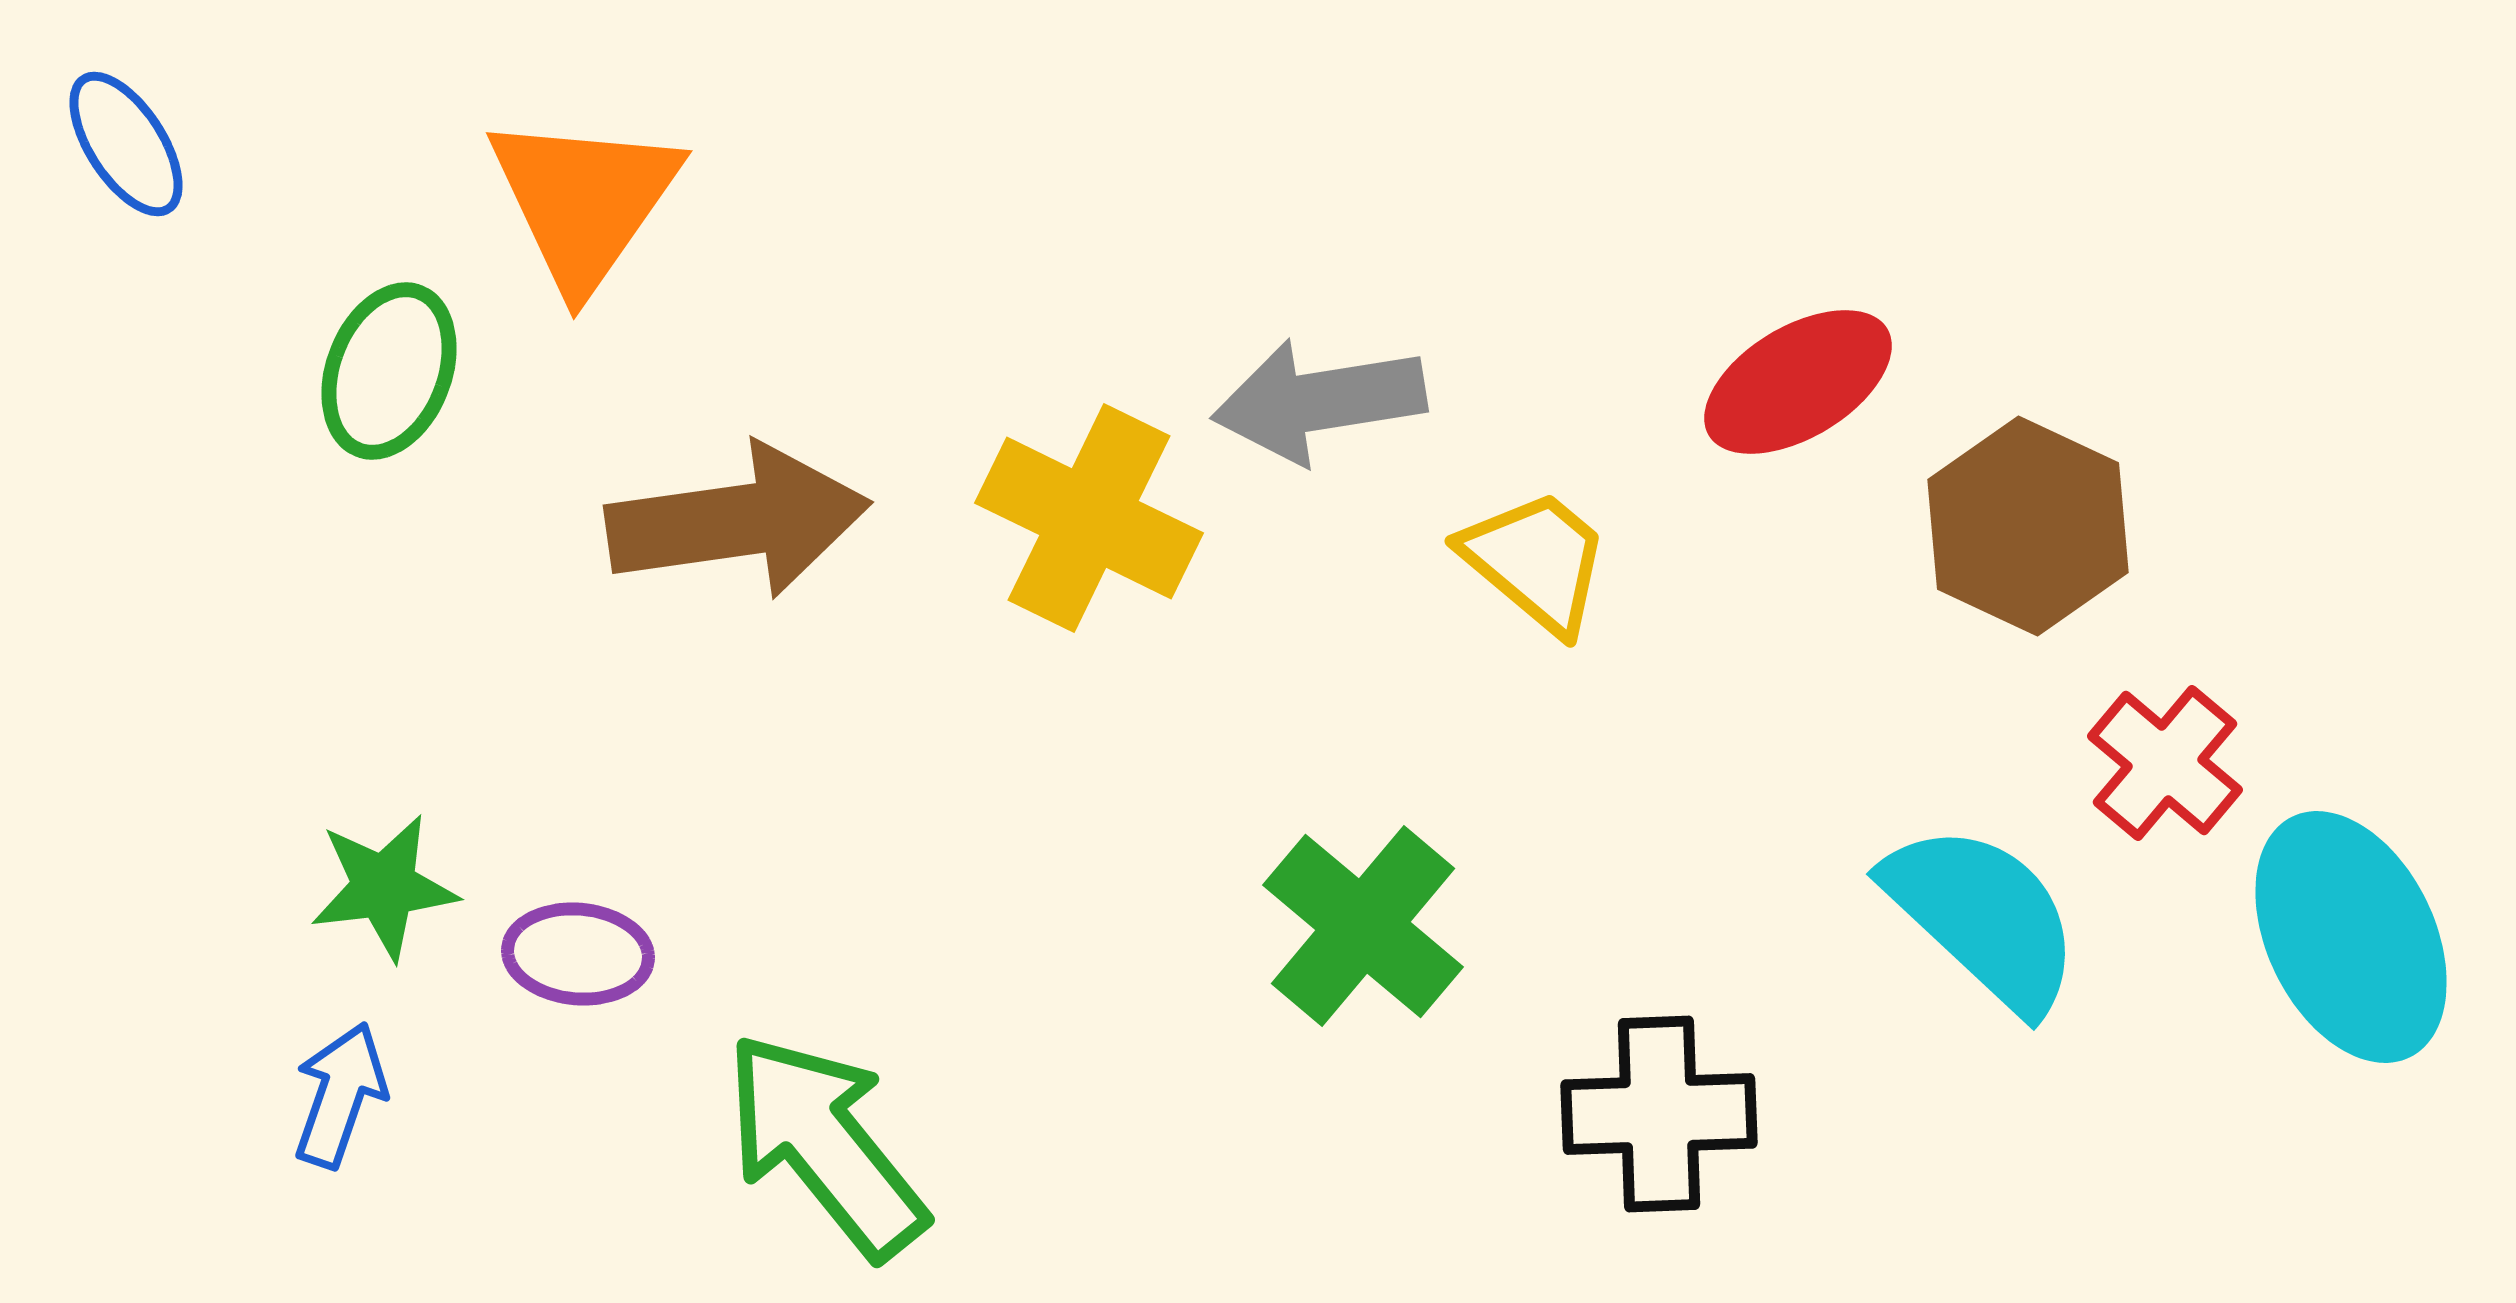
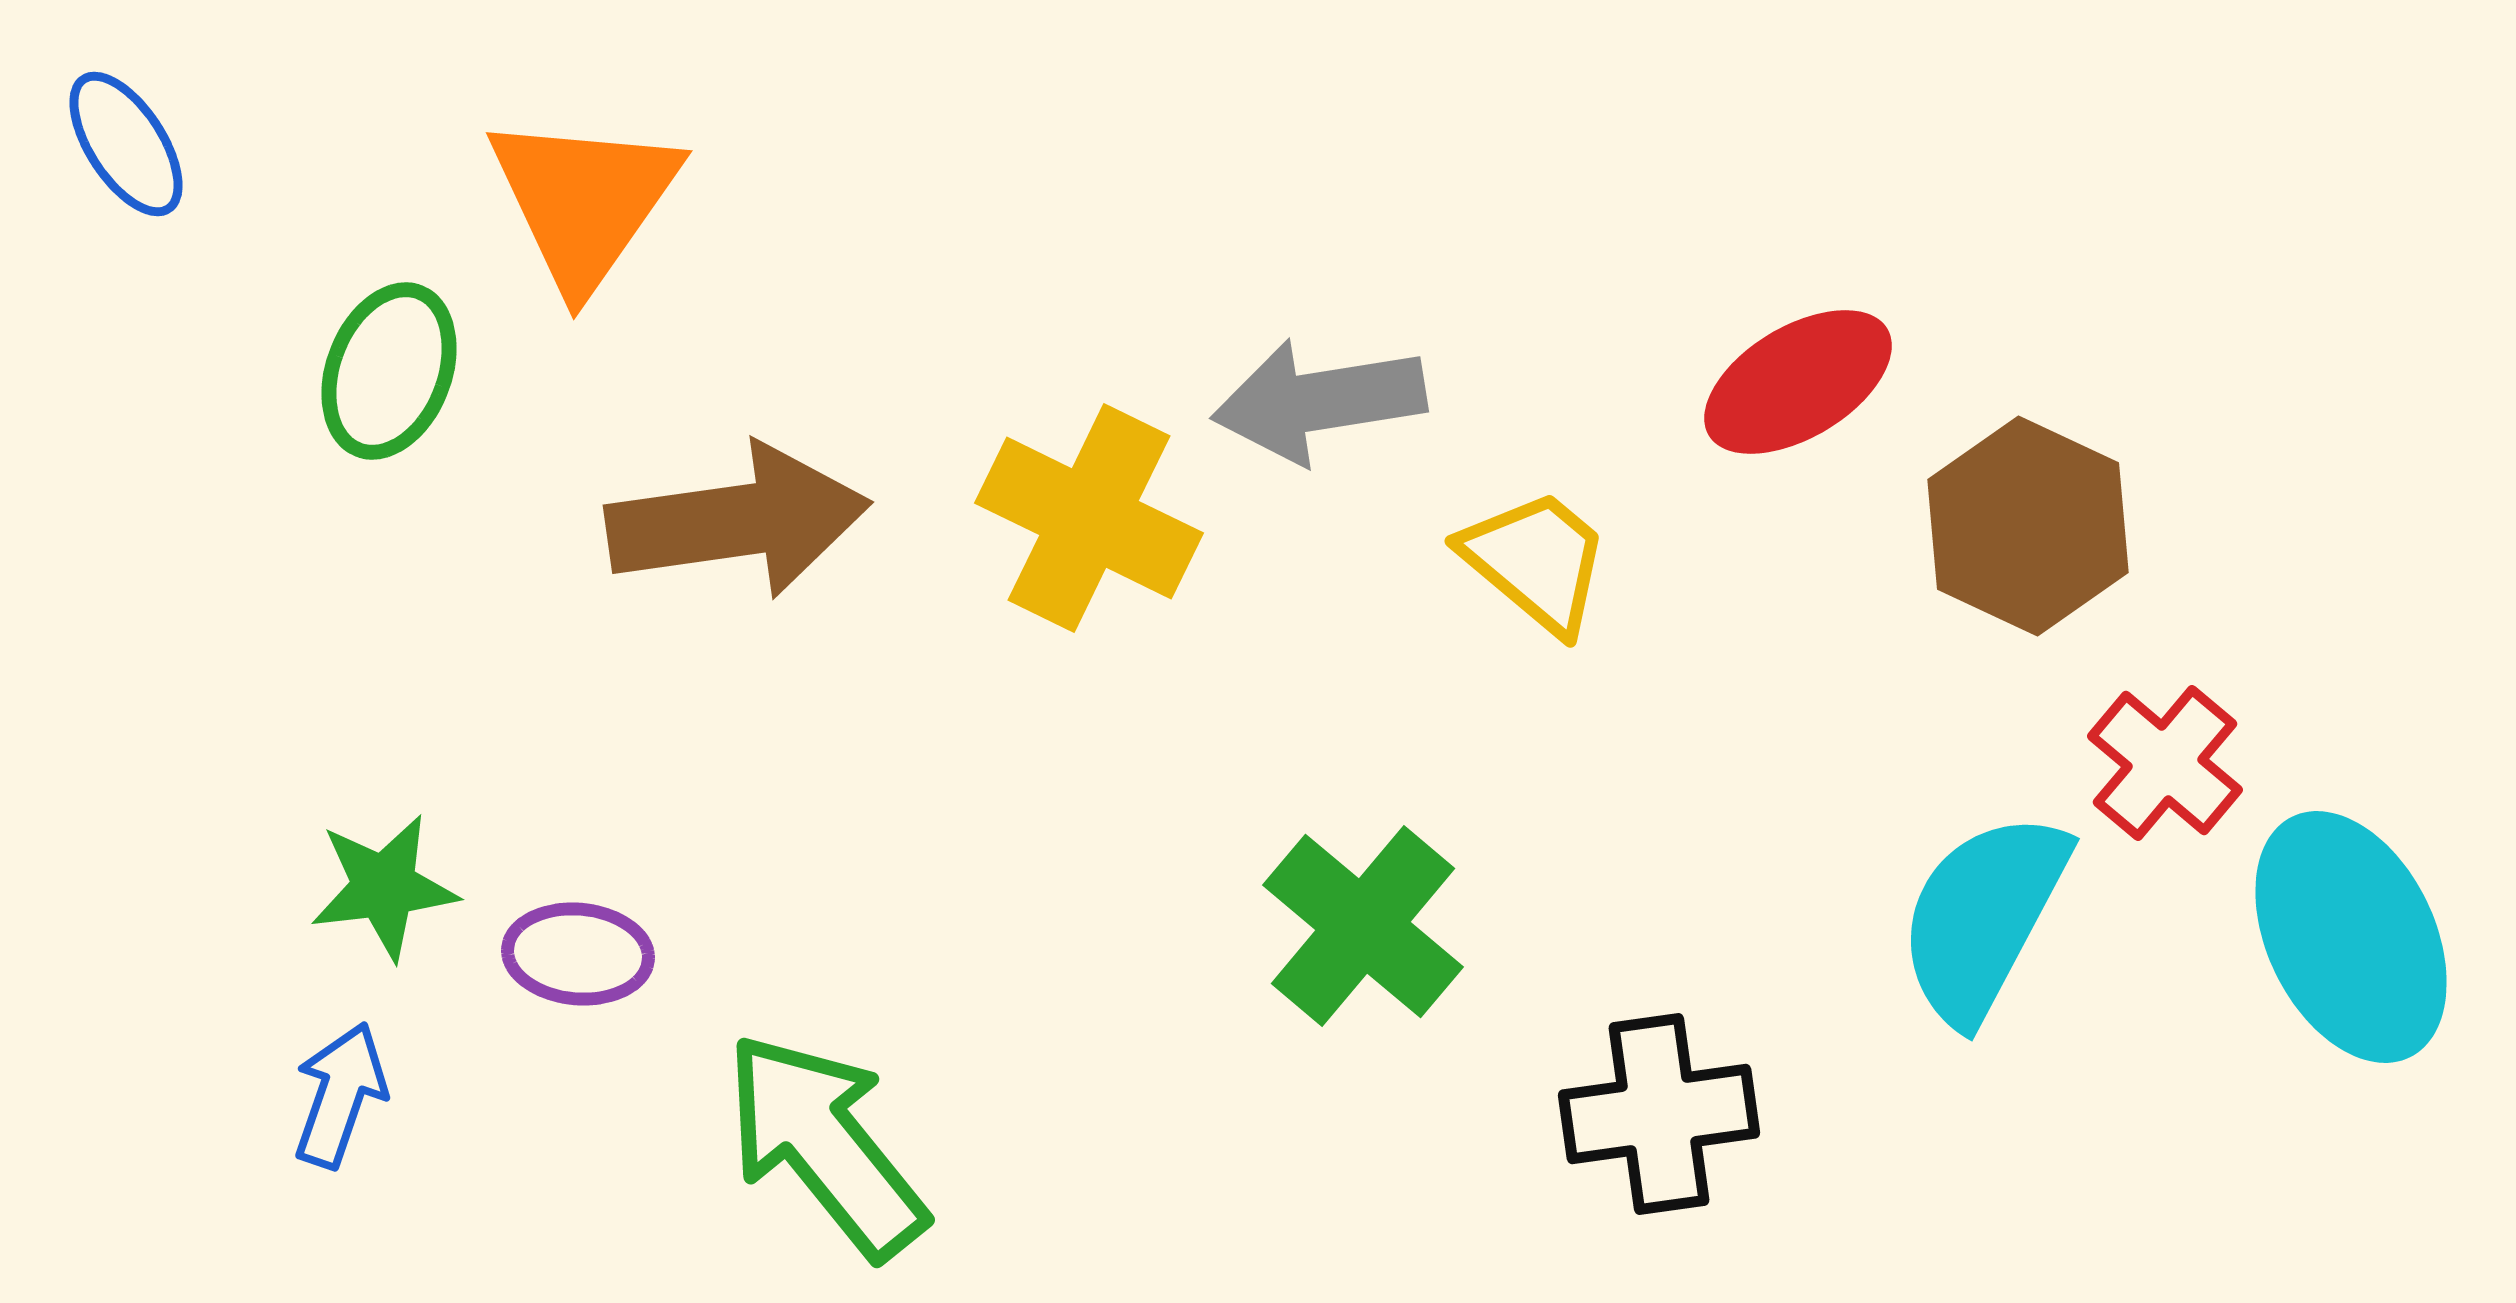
cyan semicircle: rotated 105 degrees counterclockwise
black cross: rotated 6 degrees counterclockwise
